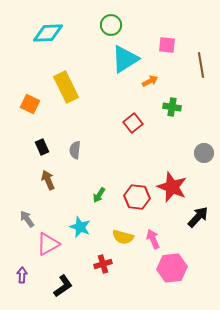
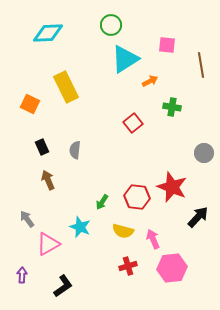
green arrow: moved 3 px right, 7 px down
yellow semicircle: moved 6 px up
red cross: moved 25 px right, 2 px down
